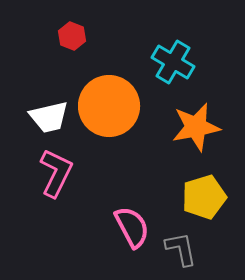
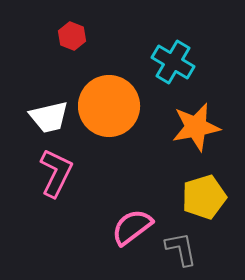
pink semicircle: rotated 99 degrees counterclockwise
